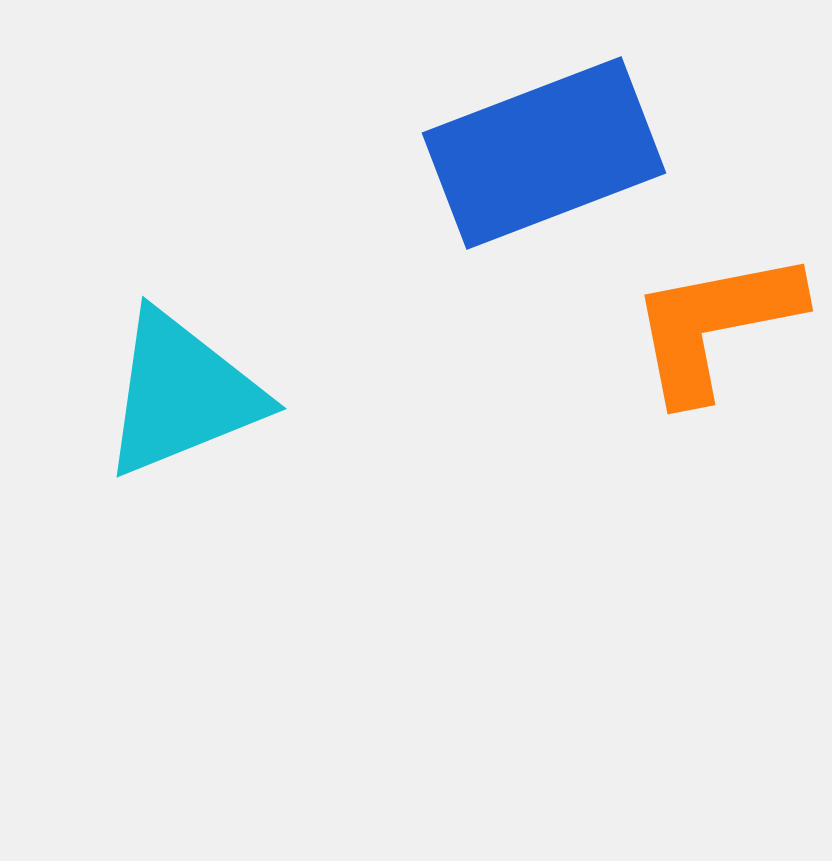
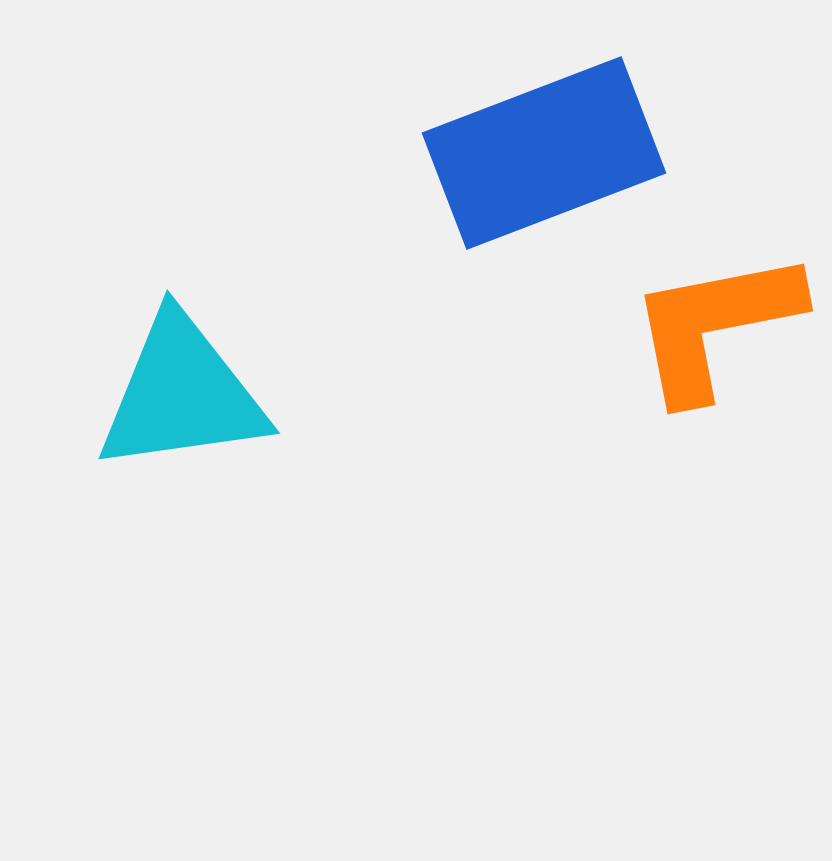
cyan triangle: rotated 14 degrees clockwise
